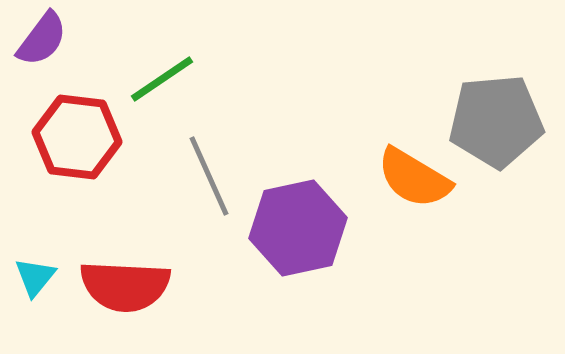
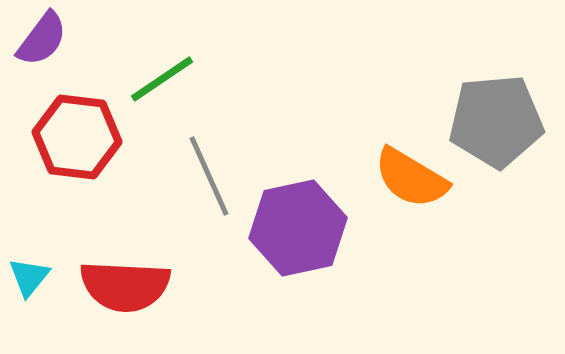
orange semicircle: moved 3 px left
cyan triangle: moved 6 px left
